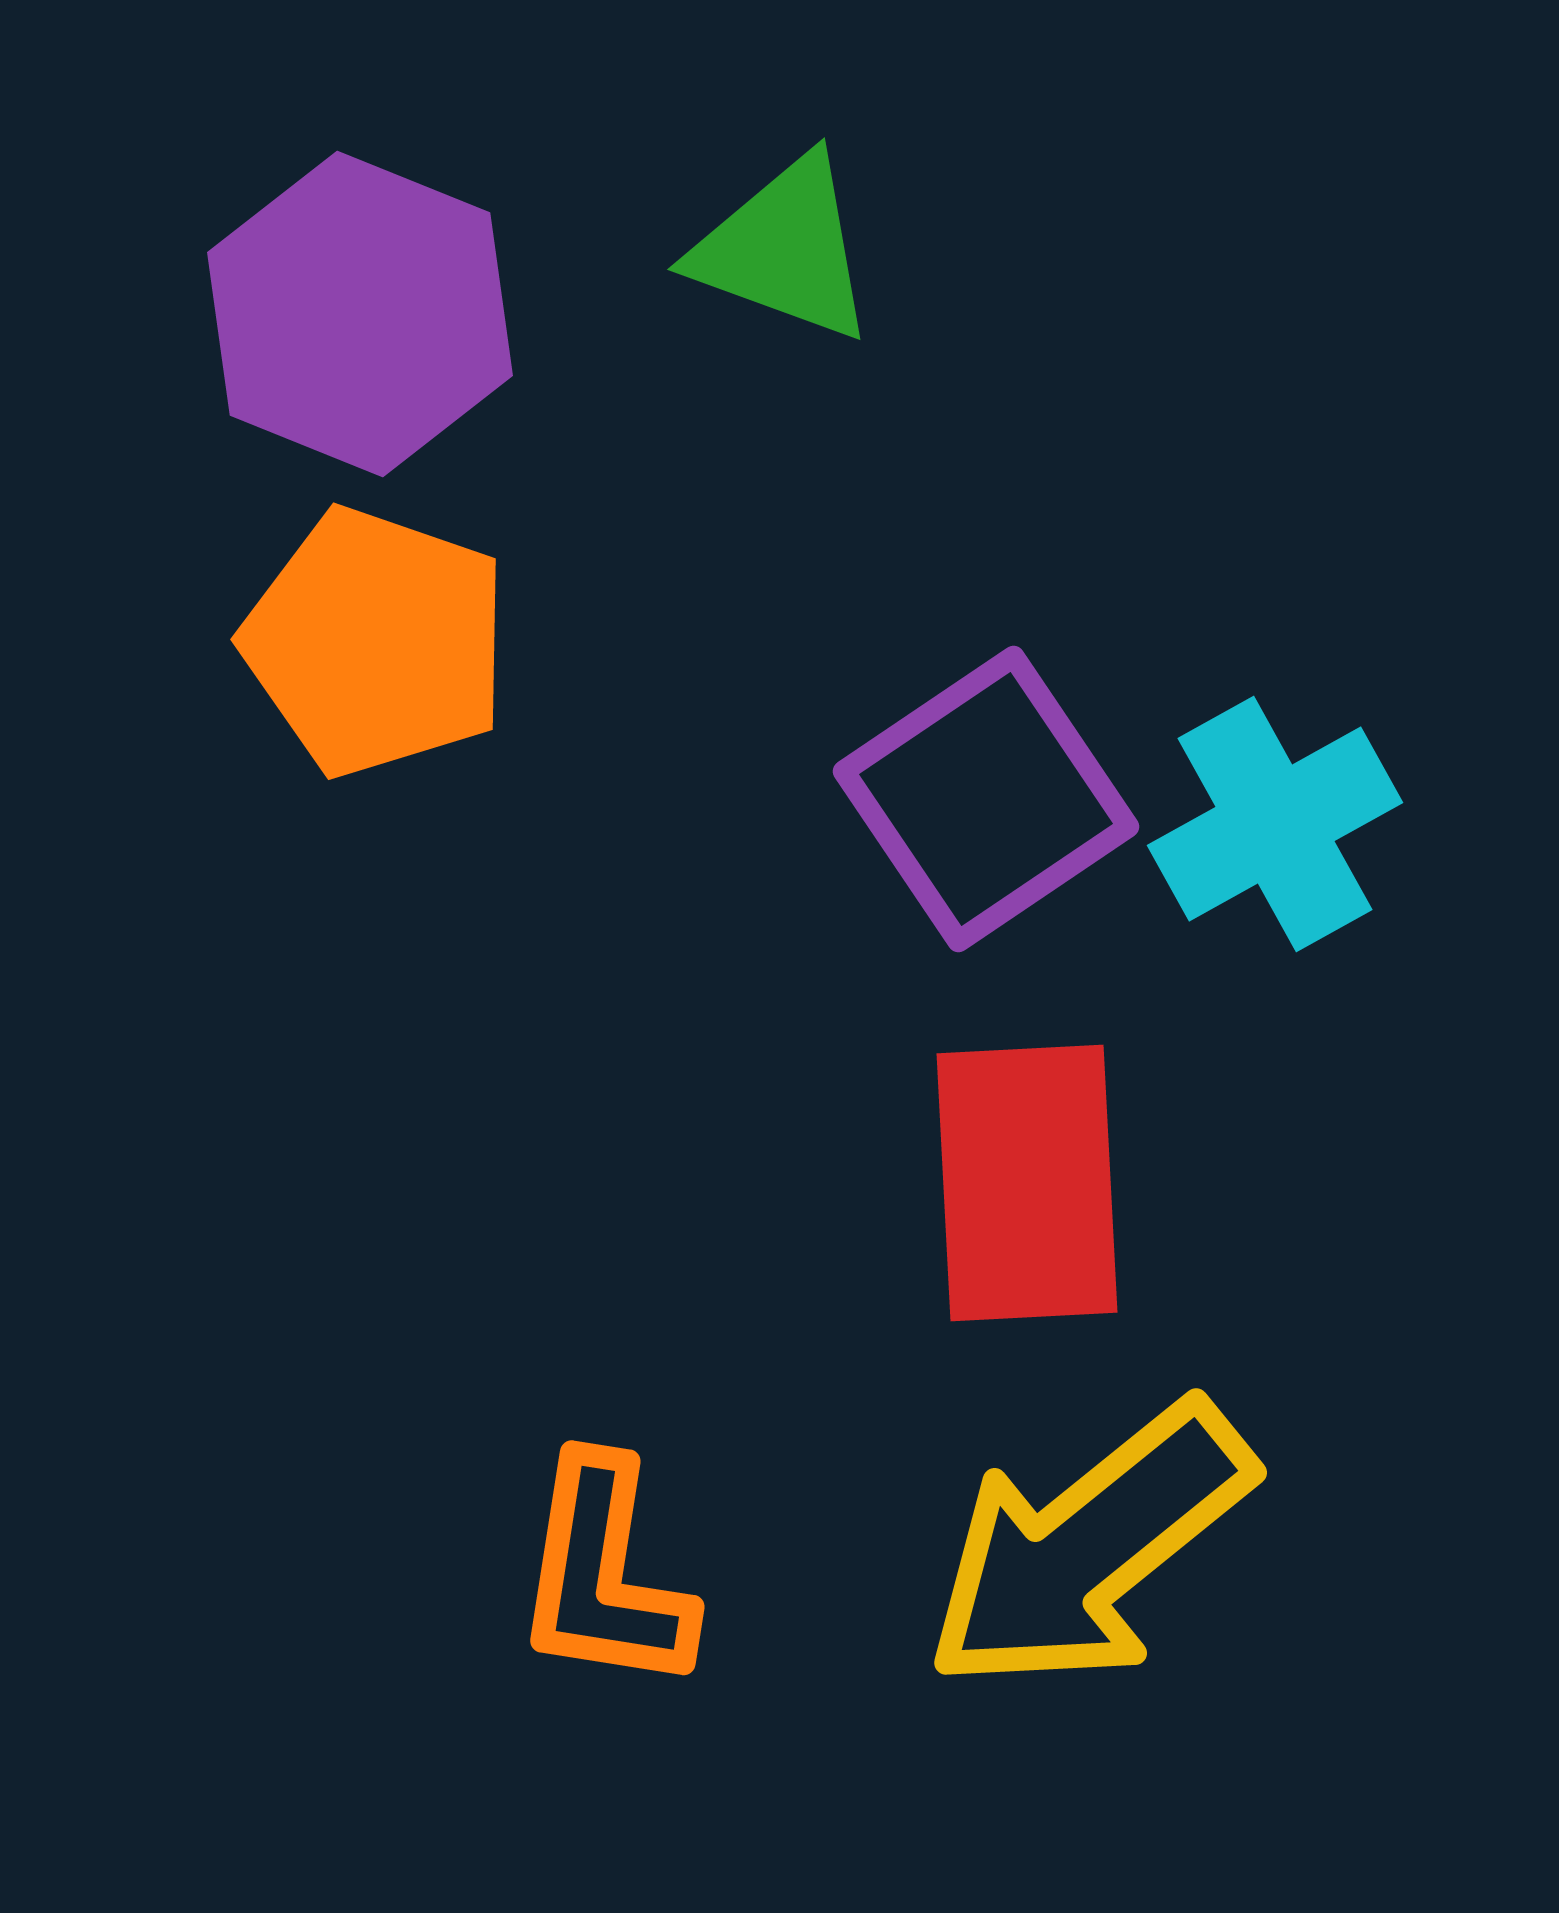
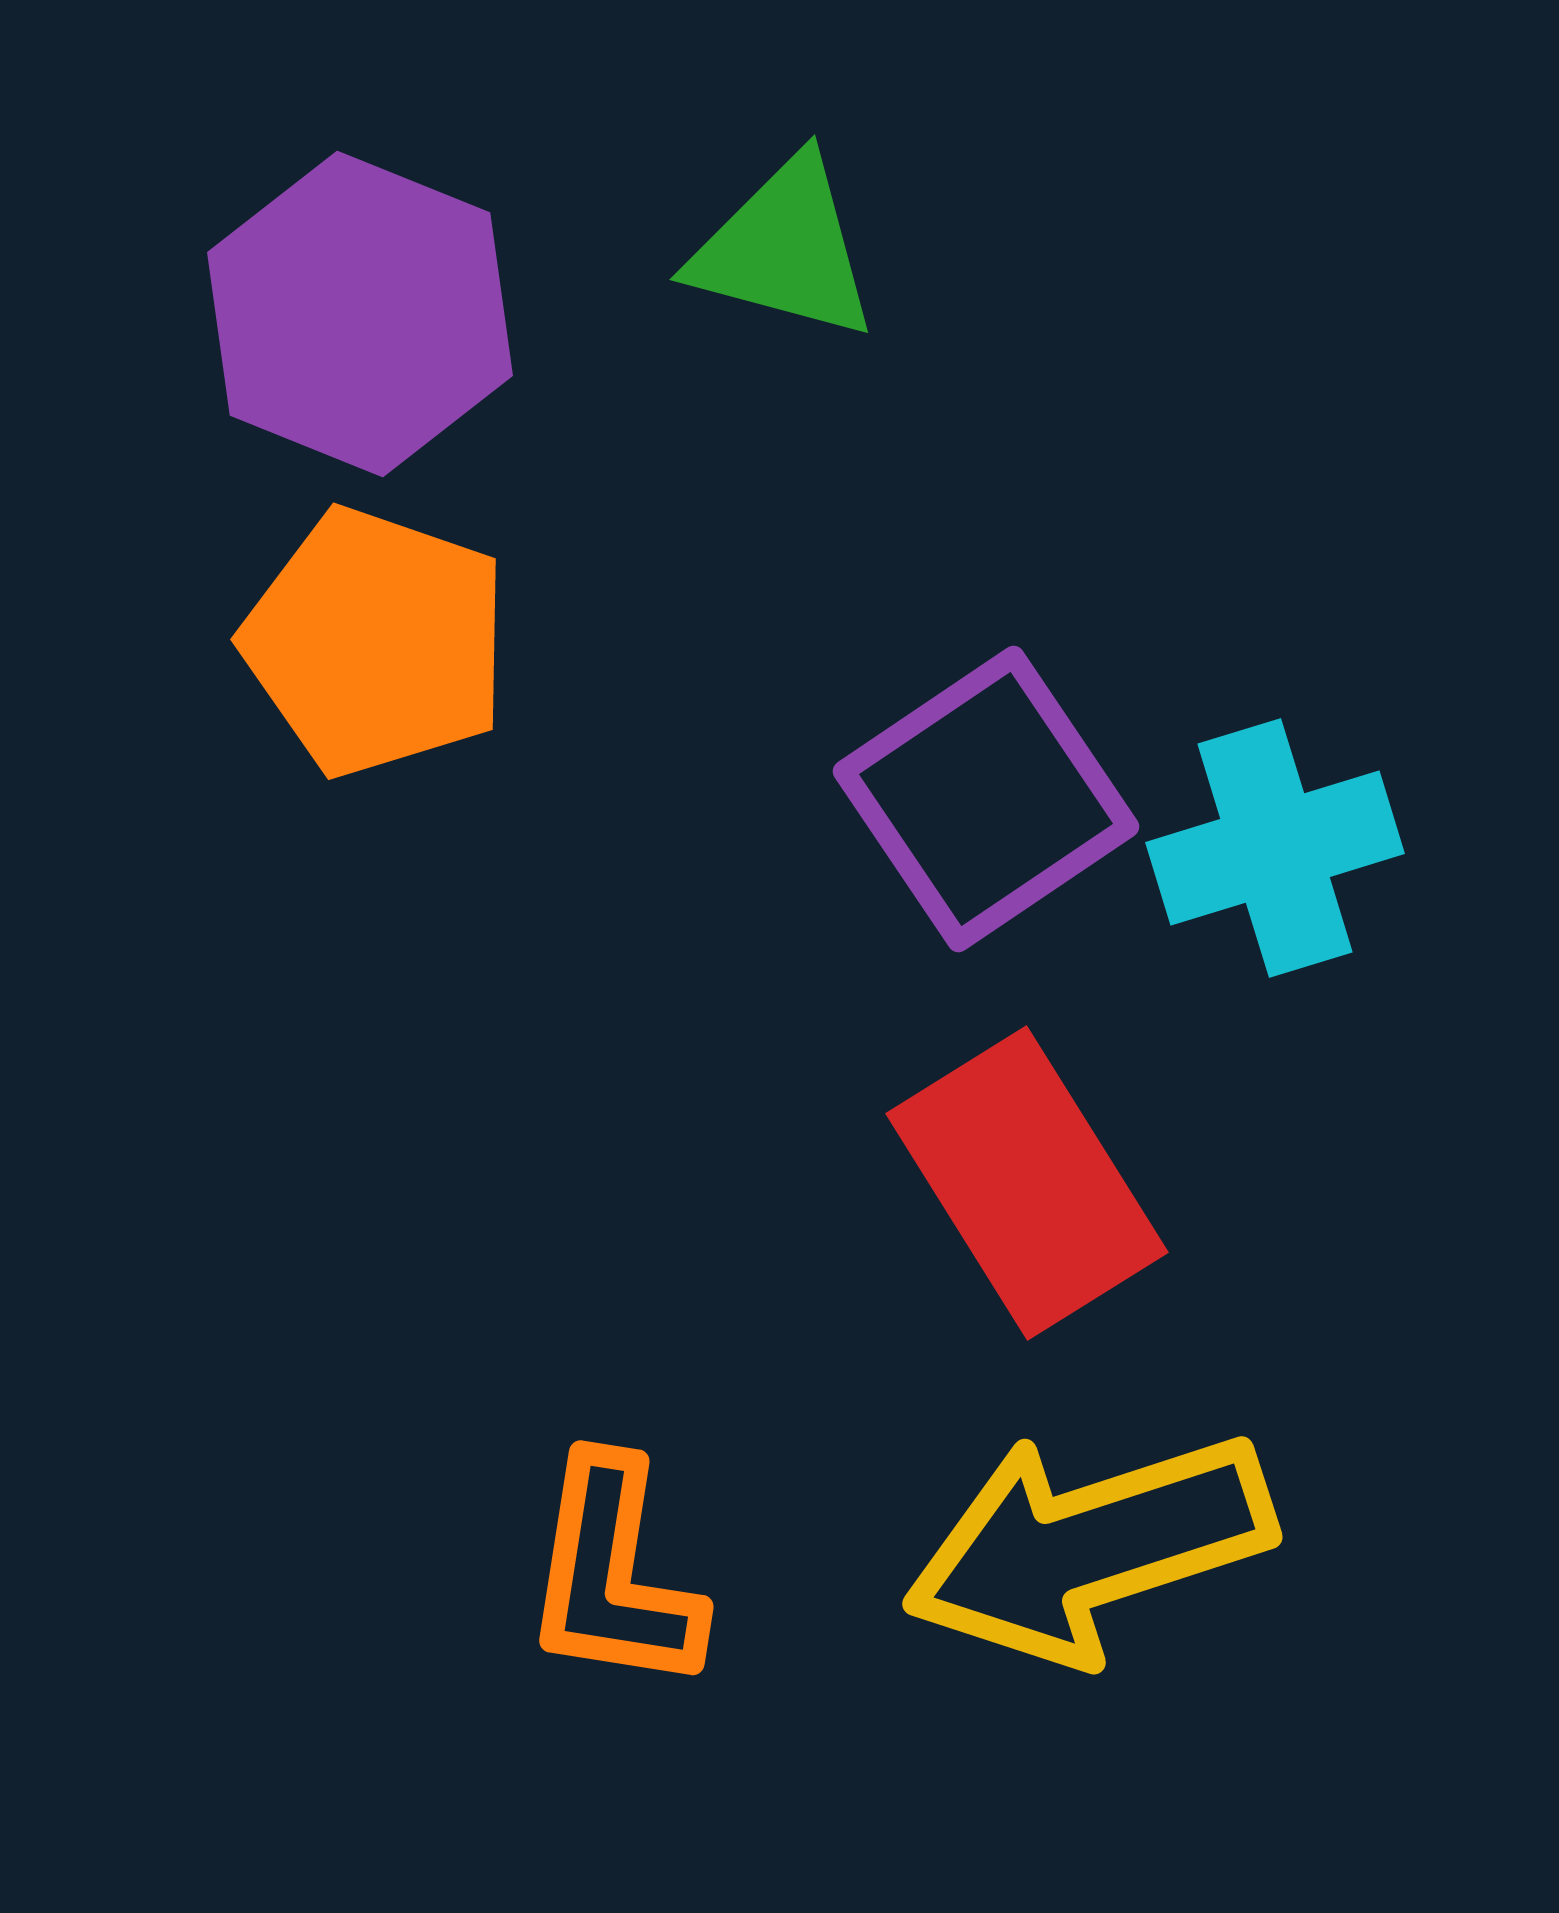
green triangle: rotated 5 degrees counterclockwise
cyan cross: moved 24 px down; rotated 12 degrees clockwise
red rectangle: rotated 29 degrees counterclockwise
yellow arrow: rotated 21 degrees clockwise
orange L-shape: moved 9 px right
